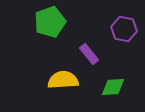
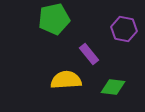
green pentagon: moved 4 px right, 3 px up; rotated 8 degrees clockwise
yellow semicircle: moved 3 px right
green diamond: rotated 10 degrees clockwise
